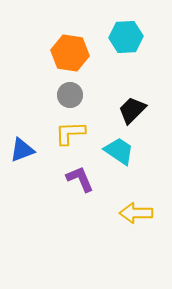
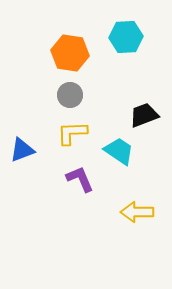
black trapezoid: moved 12 px right, 5 px down; rotated 24 degrees clockwise
yellow L-shape: moved 2 px right
yellow arrow: moved 1 px right, 1 px up
